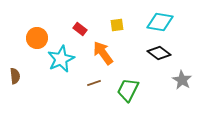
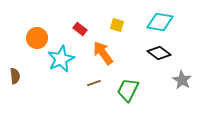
yellow square: rotated 24 degrees clockwise
